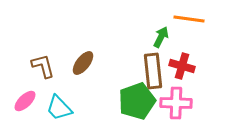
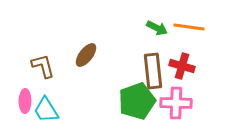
orange line: moved 8 px down
green arrow: moved 4 px left, 9 px up; rotated 90 degrees clockwise
brown ellipse: moved 3 px right, 8 px up
pink ellipse: rotated 45 degrees counterclockwise
cyan trapezoid: moved 13 px left, 2 px down; rotated 12 degrees clockwise
